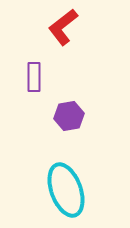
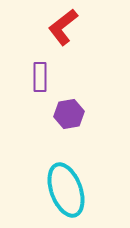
purple rectangle: moved 6 px right
purple hexagon: moved 2 px up
